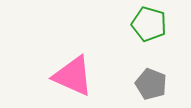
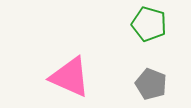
pink triangle: moved 3 px left, 1 px down
